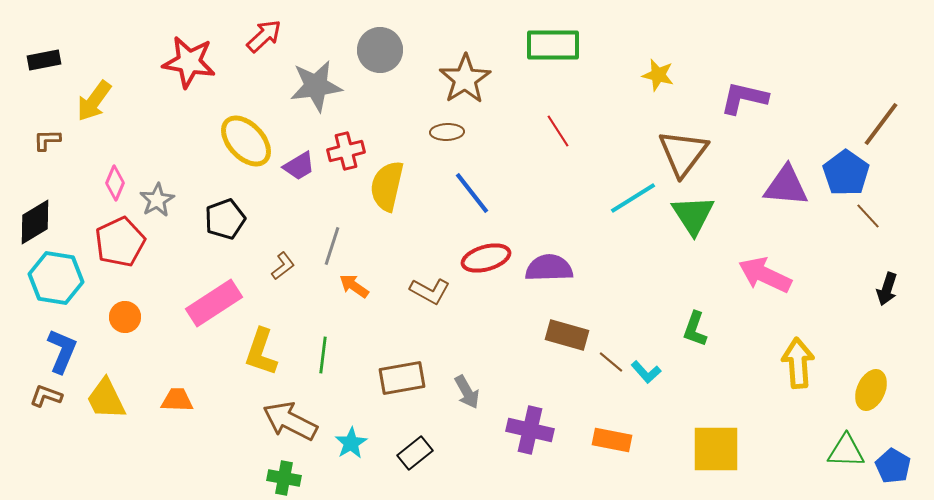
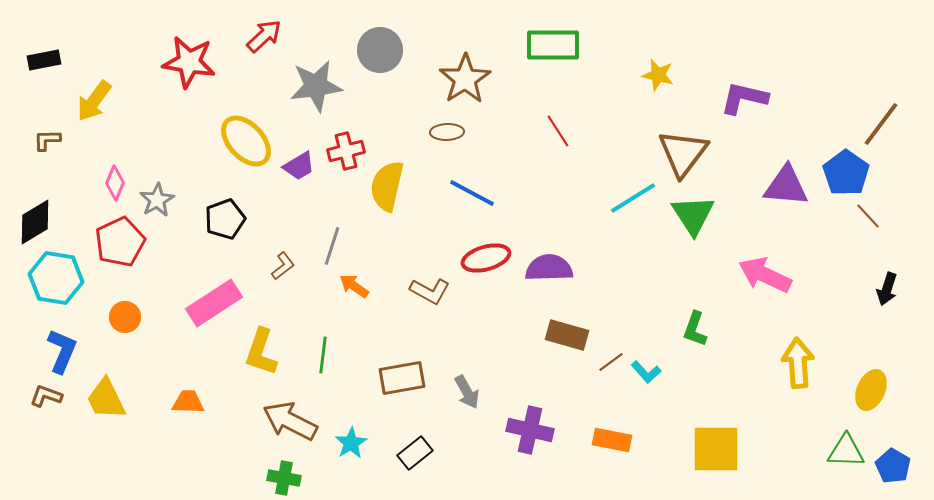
blue line at (472, 193): rotated 24 degrees counterclockwise
brown line at (611, 362): rotated 76 degrees counterclockwise
orange trapezoid at (177, 400): moved 11 px right, 2 px down
